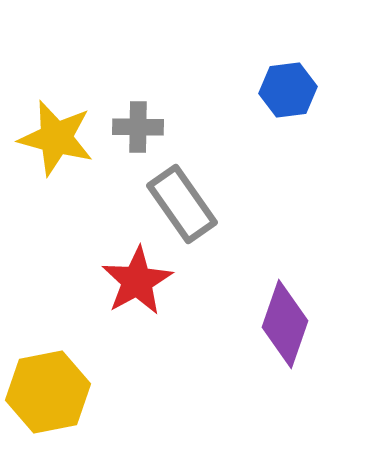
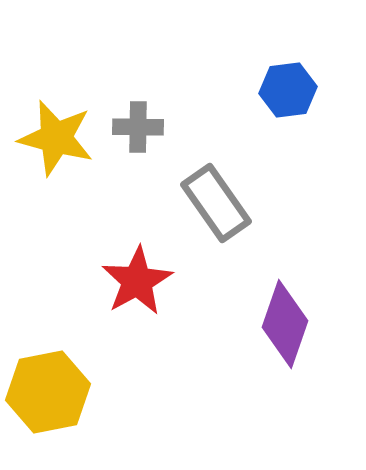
gray rectangle: moved 34 px right, 1 px up
